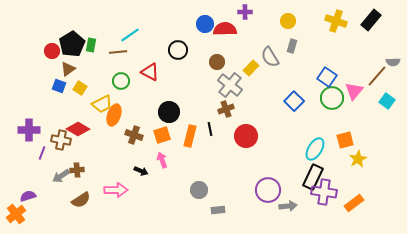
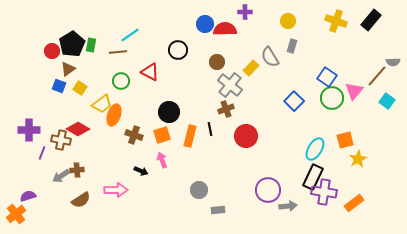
yellow trapezoid at (102, 104): rotated 10 degrees counterclockwise
